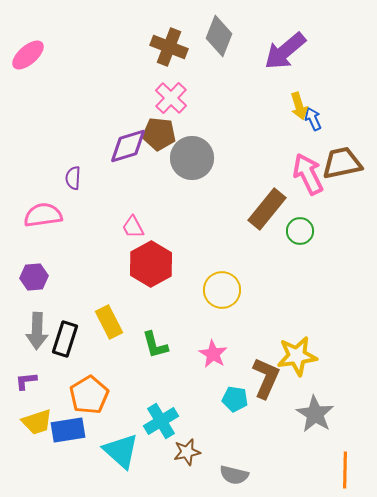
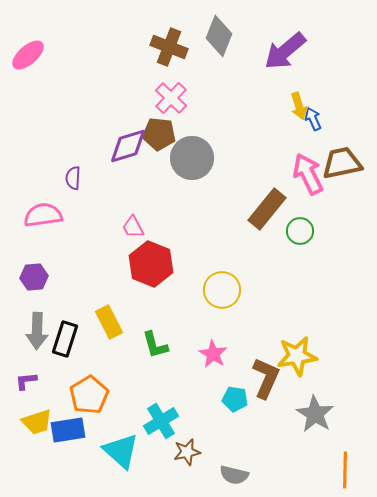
red hexagon: rotated 9 degrees counterclockwise
